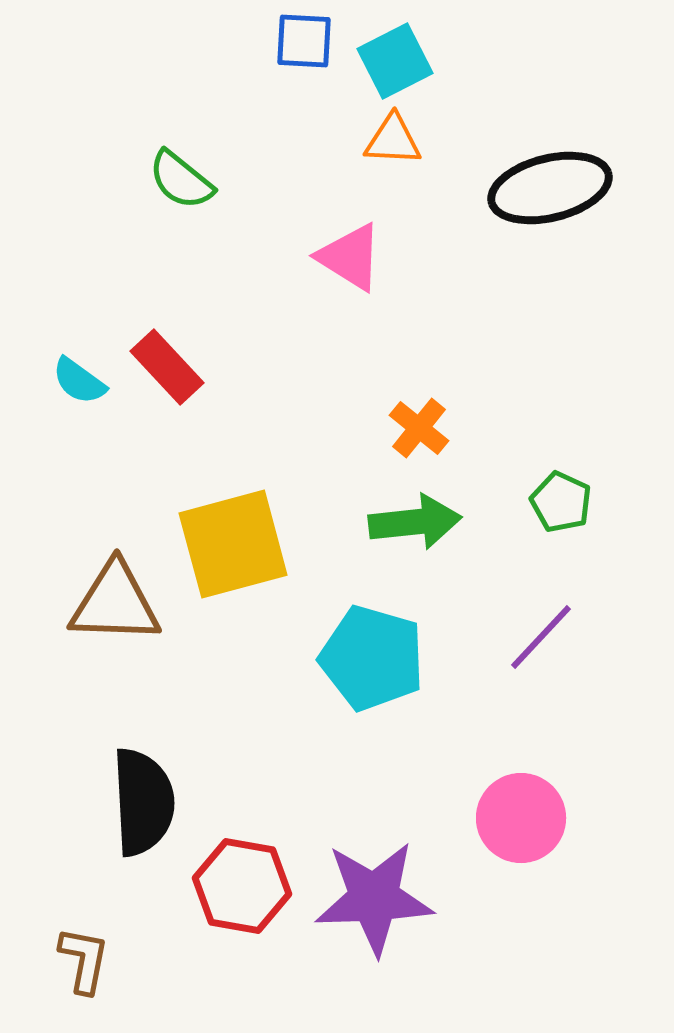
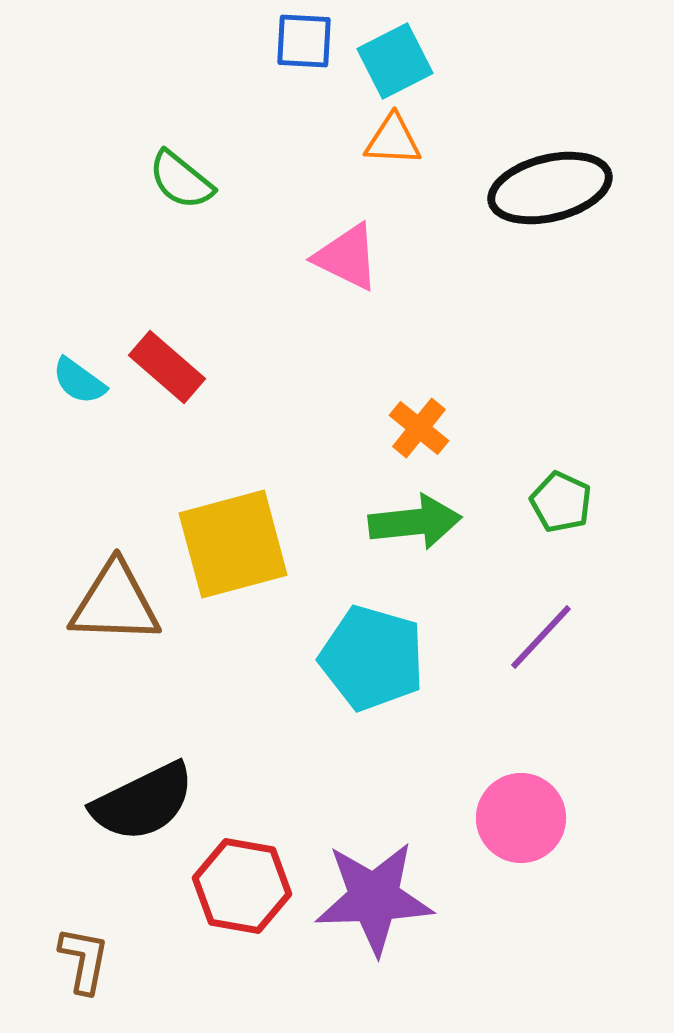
pink triangle: moved 3 px left; rotated 6 degrees counterclockwise
red rectangle: rotated 6 degrees counterclockwise
black semicircle: rotated 67 degrees clockwise
